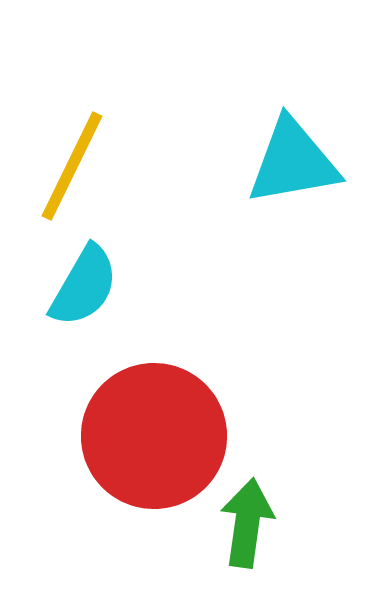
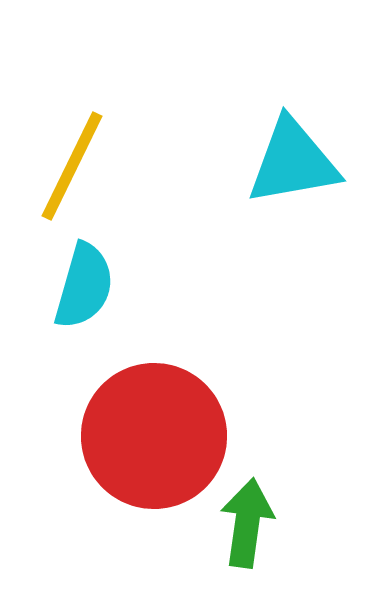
cyan semicircle: rotated 14 degrees counterclockwise
